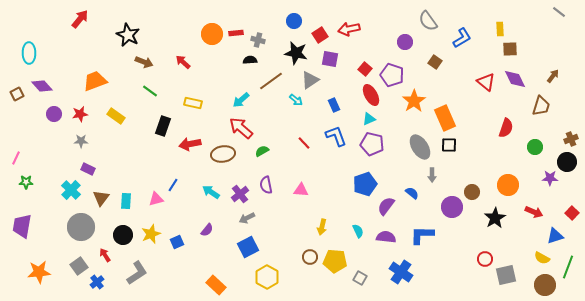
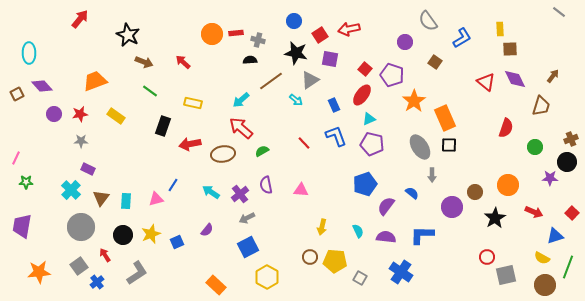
red ellipse at (371, 95): moved 9 px left; rotated 65 degrees clockwise
brown circle at (472, 192): moved 3 px right
red circle at (485, 259): moved 2 px right, 2 px up
